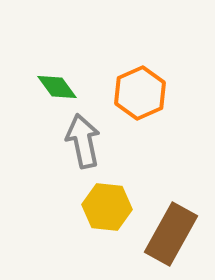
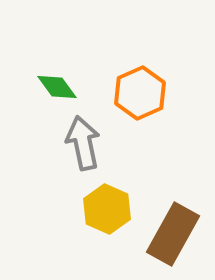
gray arrow: moved 2 px down
yellow hexagon: moved 2 px down; rotated 18 degrees clockwise
brown rectangle: moved 2 px right
